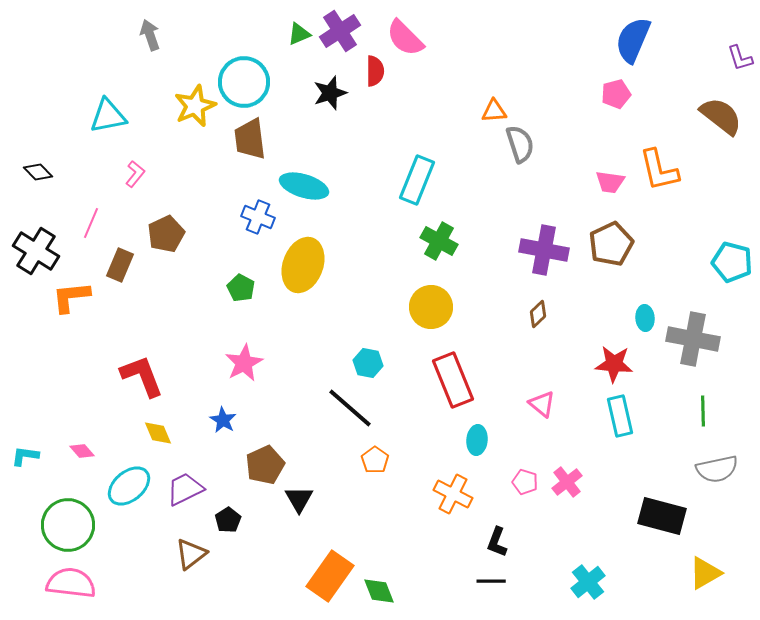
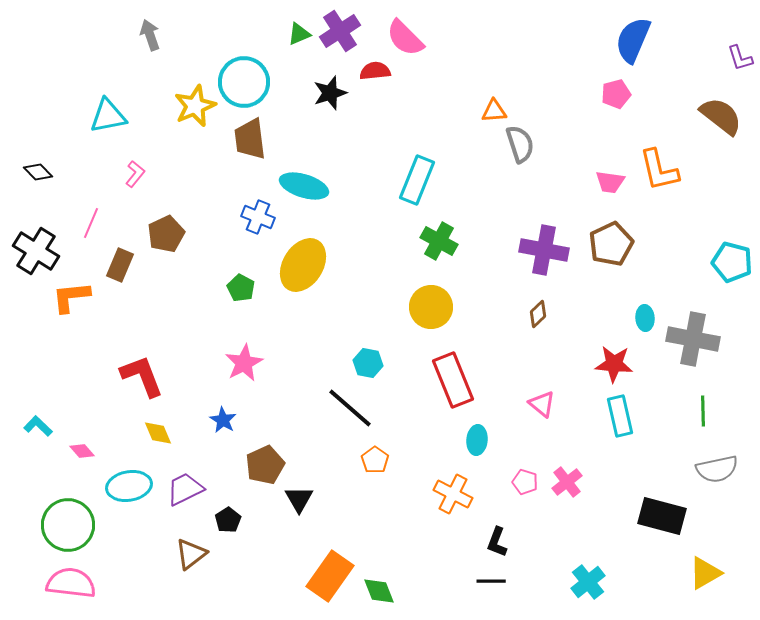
red semicircle at (375, 71): rotated 96 degrees counterclockwise
yellow ellipse at (303, 265): rotated 12 degrees clockwise
cyan L-shape at (25, 456): moved 13 px right, 30 px up; rotated 36 degrees clockwise
cyan ellipse at (129, 486): rotated 30 degrees clockwise
